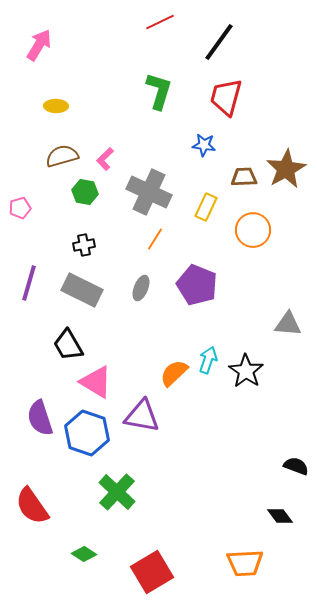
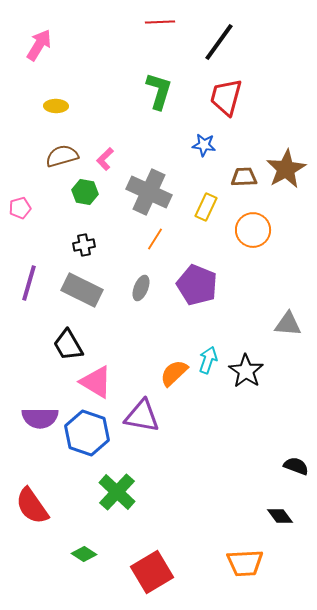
red line: rotated 24 degrees clockwise
purple semicircle: rotated 72 degrees counterclockwise
